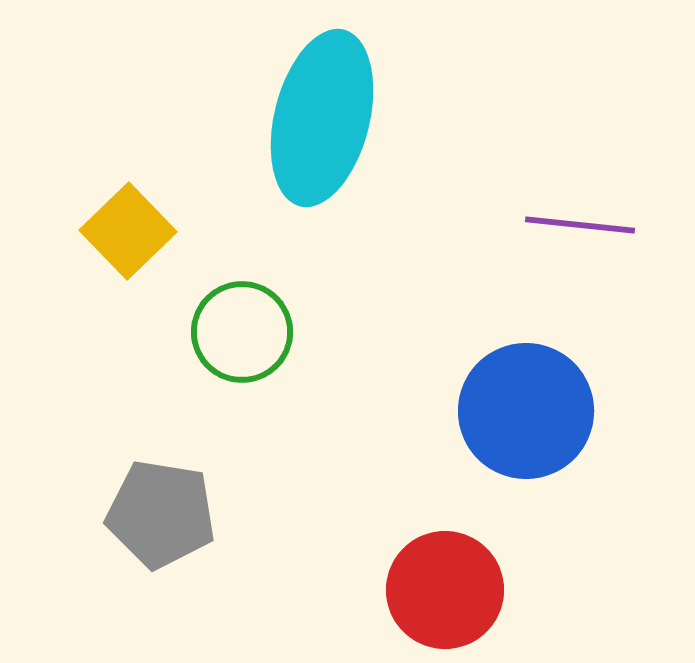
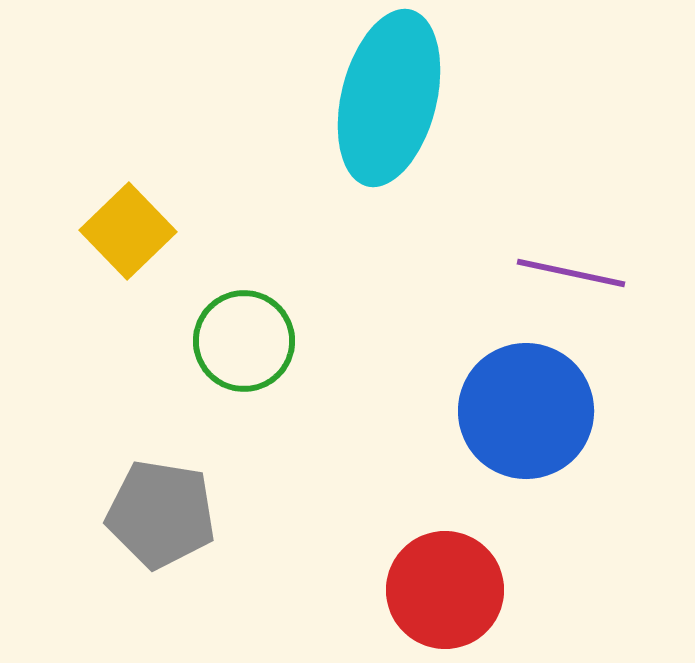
cyan ellipse: moved 67 px right, 20 px up
purple line: moved 9 px left, 48 px down; rotated 6 degrees clockwise
green circle: moved 2 px right, 9 px down
